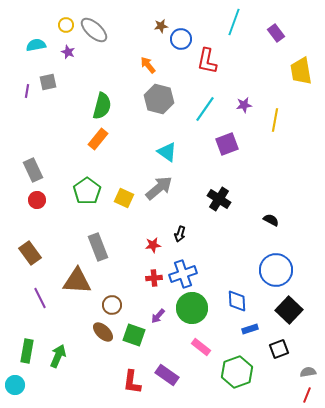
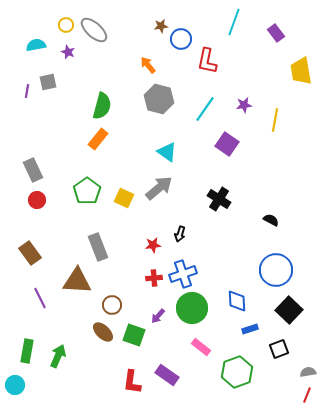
purple square at (227, 144): rotated 35 degrees counterclockwise
